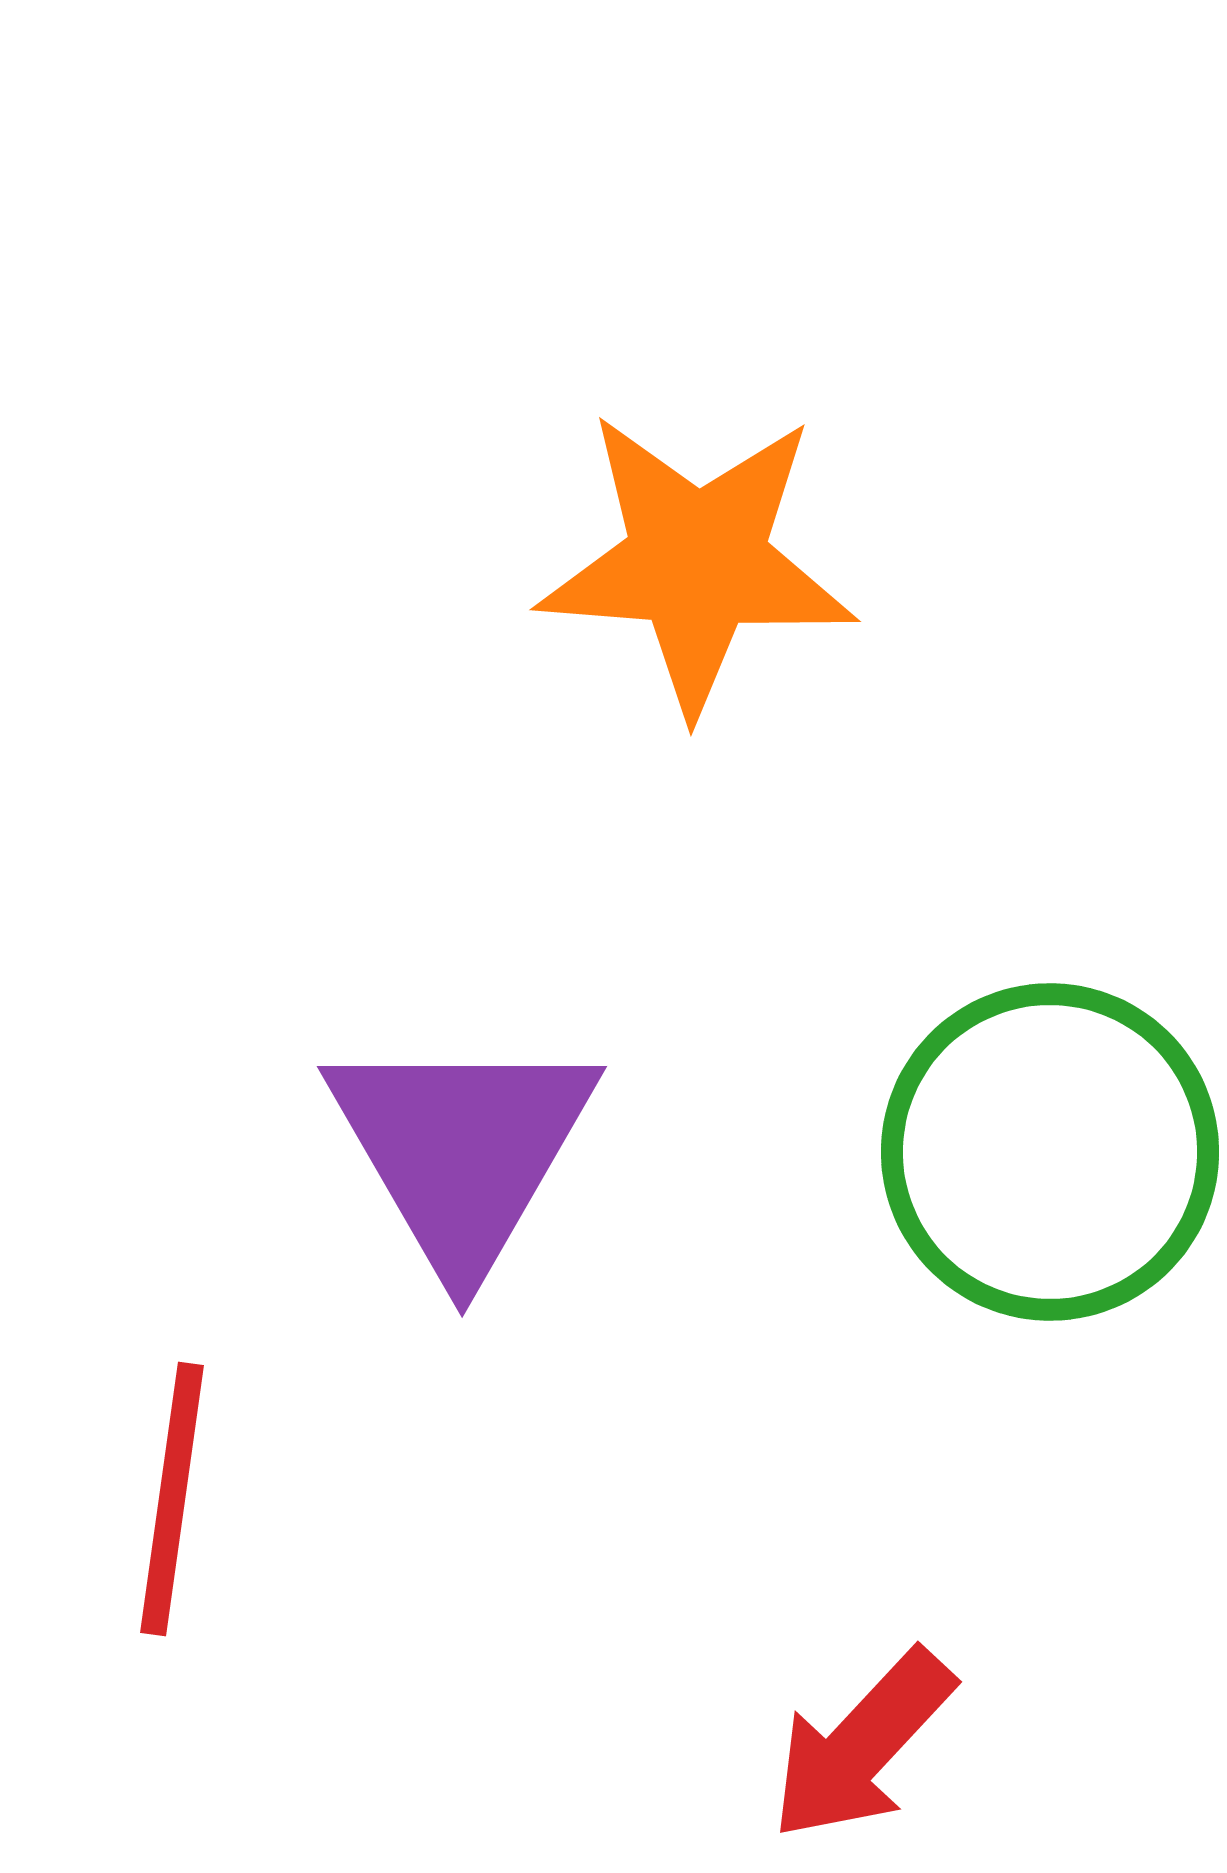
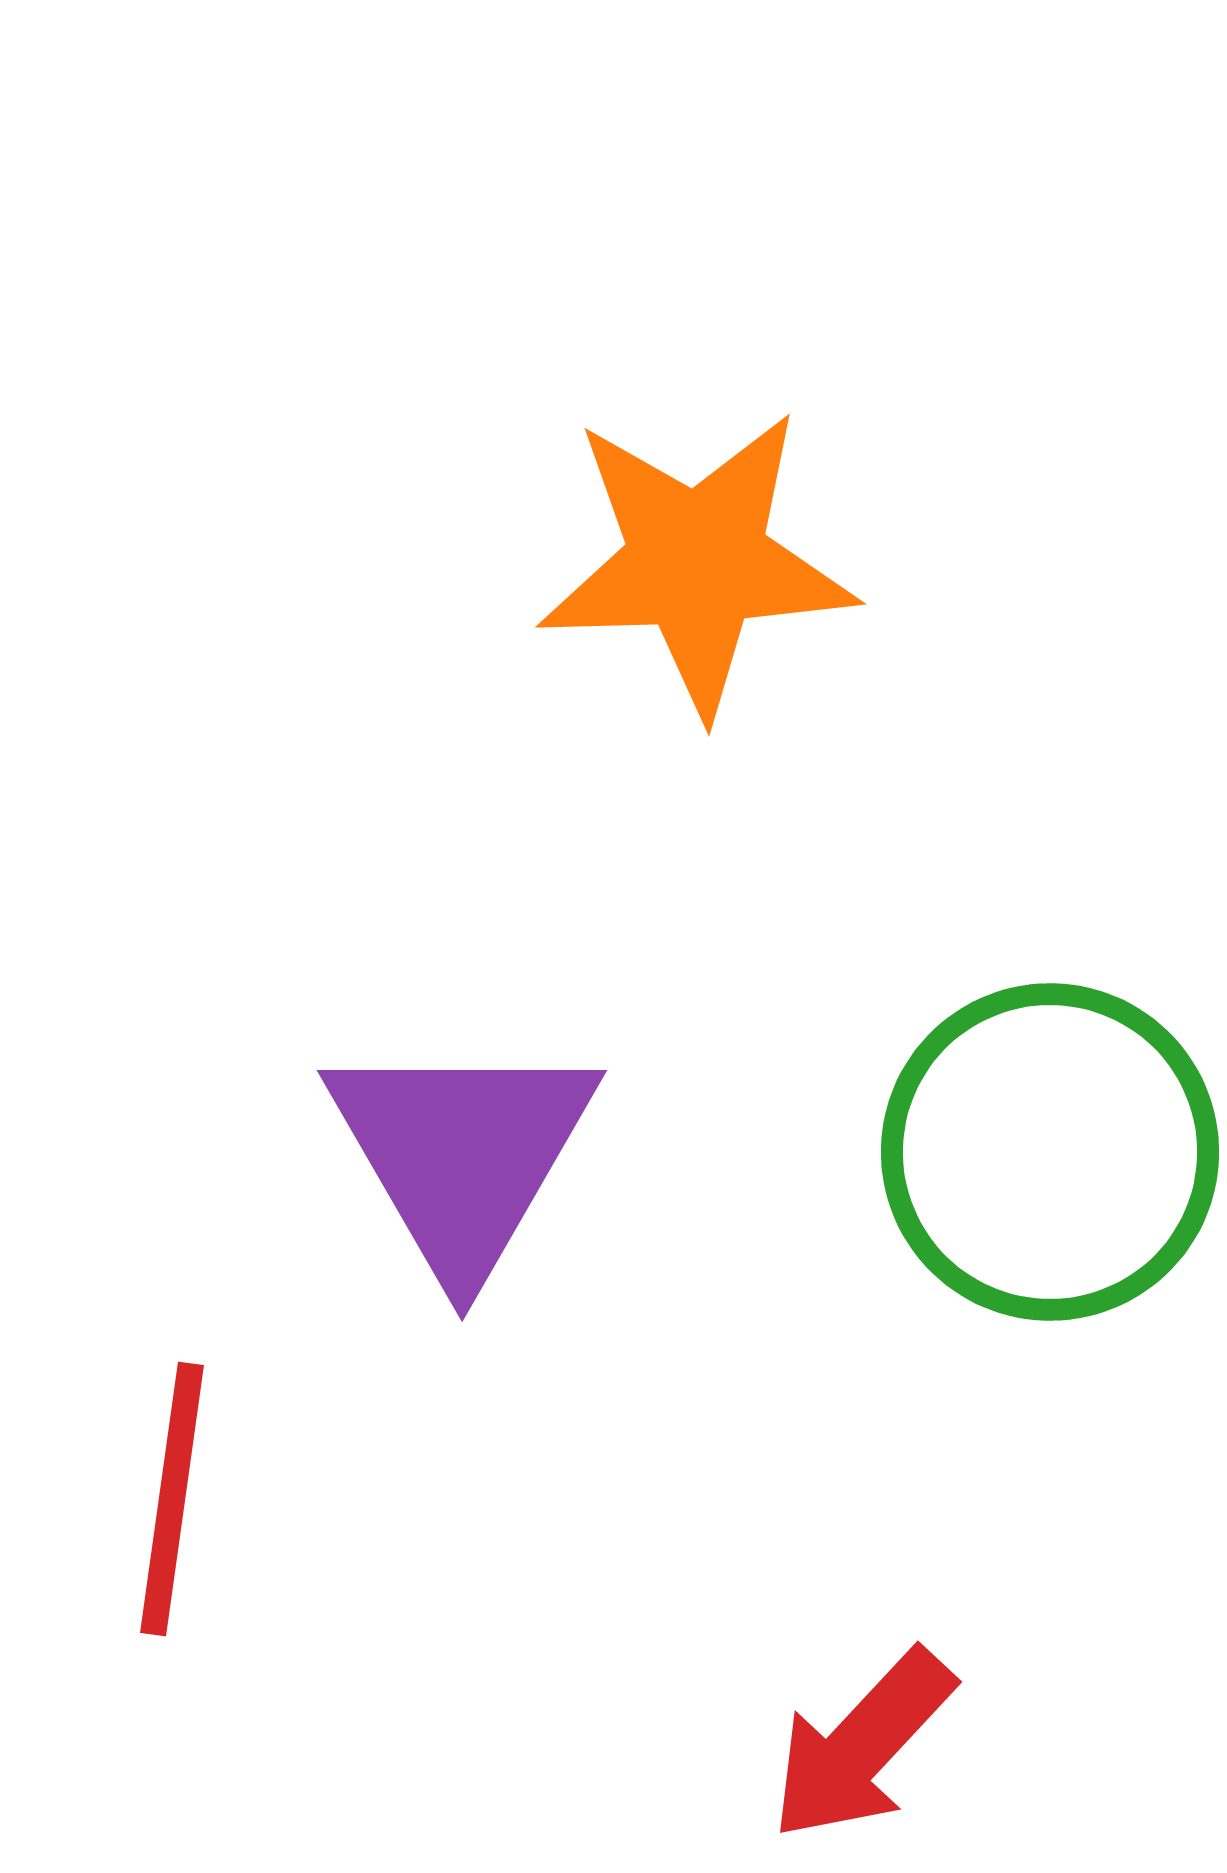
orange star: rotated 6 degrees counterclockwise
purple triangle: moved 4 px down
